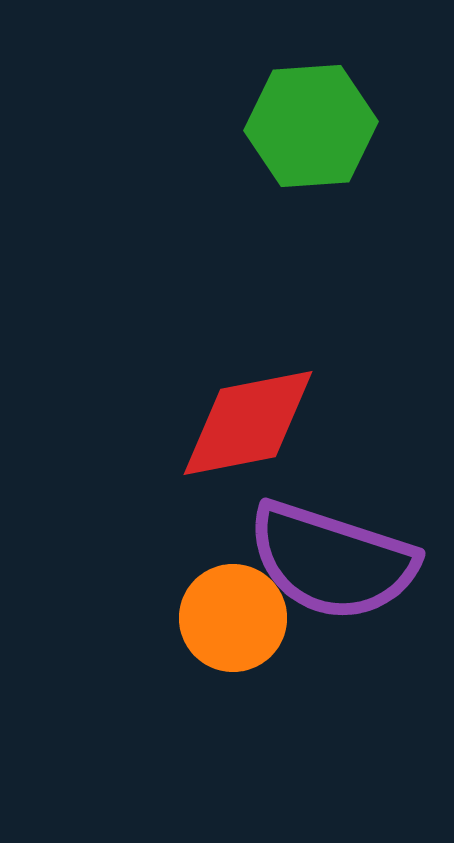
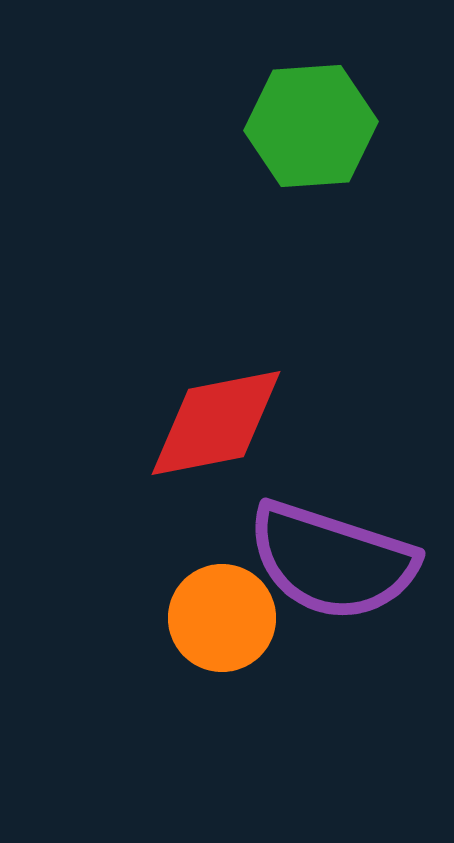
red diamond: moved 32 px left
orange circle: moved 11 px left
